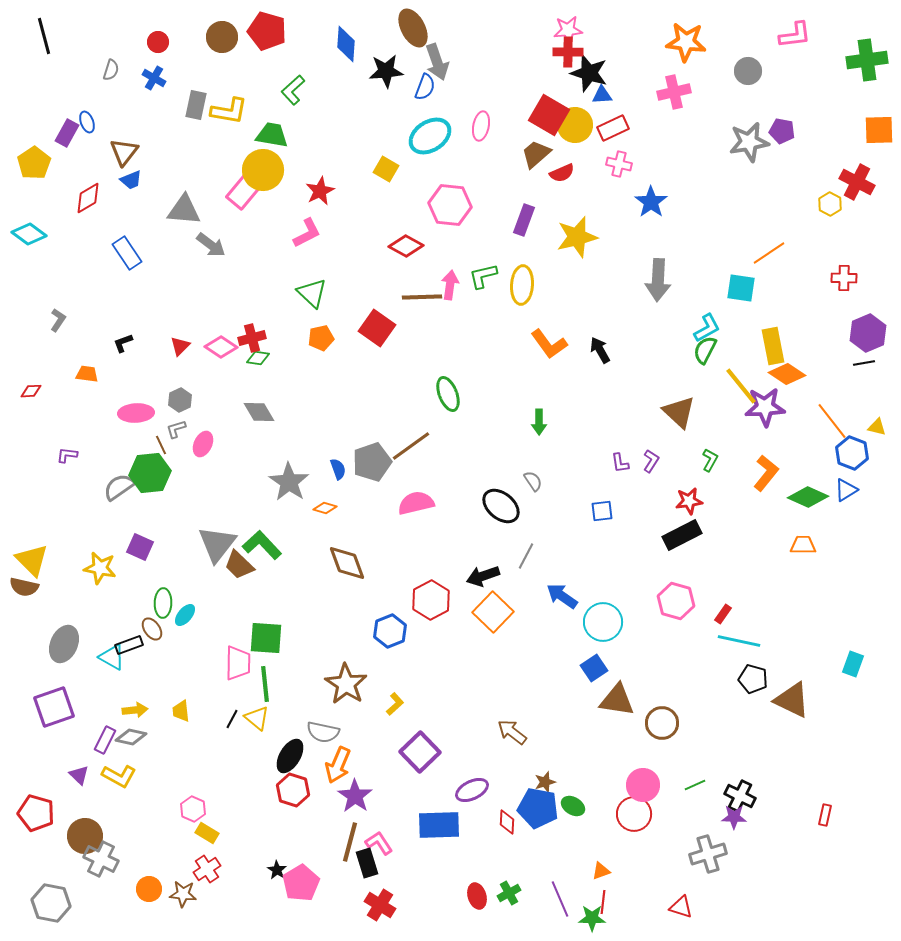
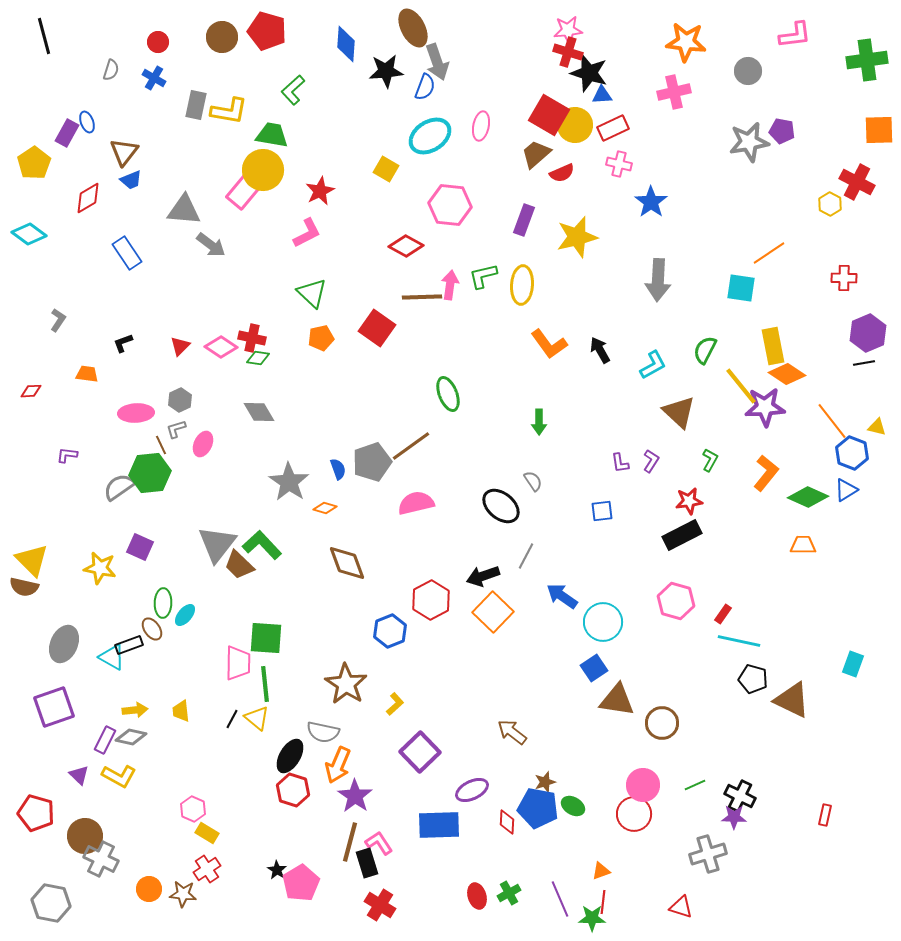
red cross at (568, 52): rotated 16 degrees clockwise
cyan L-shape at (707, 328): moved 54 px left, 37 px down
red cross at (252, 338): rotated 28 degrees clockwise
